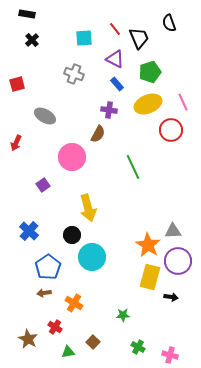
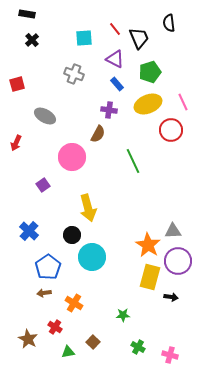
black semicircle: rotated 12 degrees clockwise
green line: moved 6 px up
